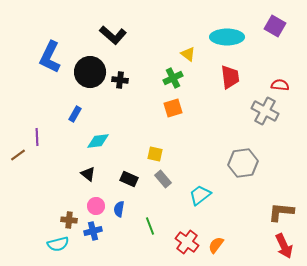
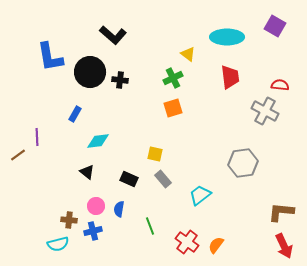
blue L-shape: rotated 36 degrees counterclockwise
black triangle: moved 1 px left, 2 px up
